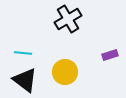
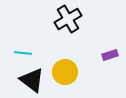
black triangle: moved 7 px right
